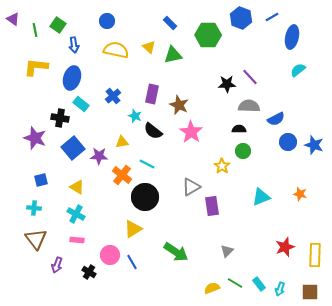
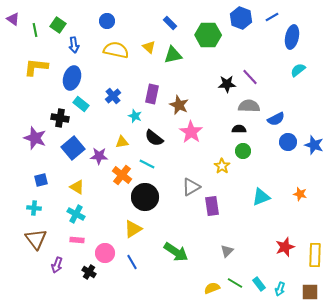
black semicircle at (153, 131): moved 1 px right, 7 px down
pink circle at (110, 255): moved 5 px left, 2 px up
